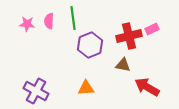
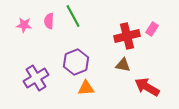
green line: moved 2 px up; rotated 20 degrees counterclockwise
pink star: moved 3 px left, 1 px down
pink rectangle: rotated 32 degrees counterclockwise
red cross: moved 2 px left
purple hexagon: moved 14 px left, 17 px down
purple cross: moved 13 px up; rotated 30 degrees clockwise
